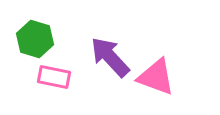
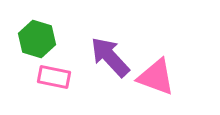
green hexagon: moved 2 px right
